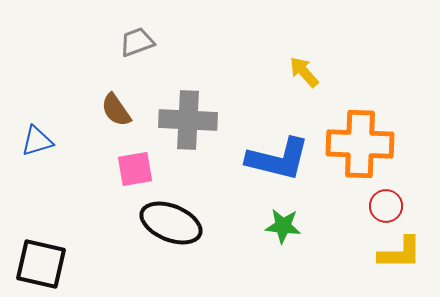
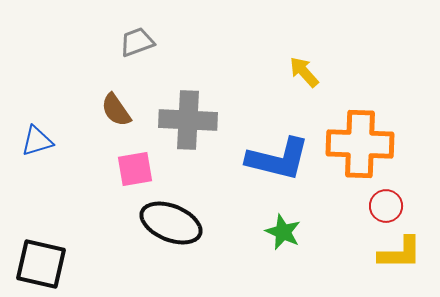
green star: moved 6 px down; rotated 18 degrees clockwise
